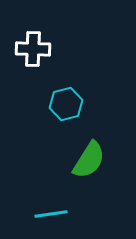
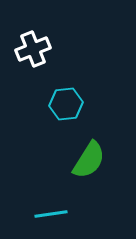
white cross: rotated 24 degrees counterclockwise
cyan hexagon: rotated 8 degrees clockwise
